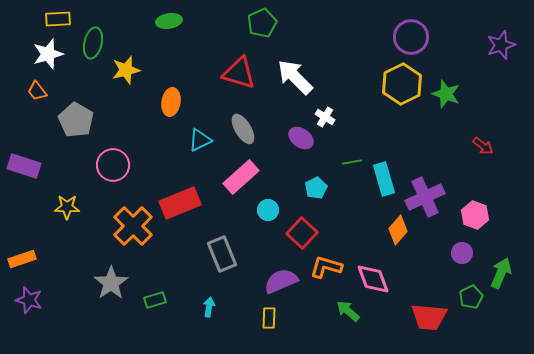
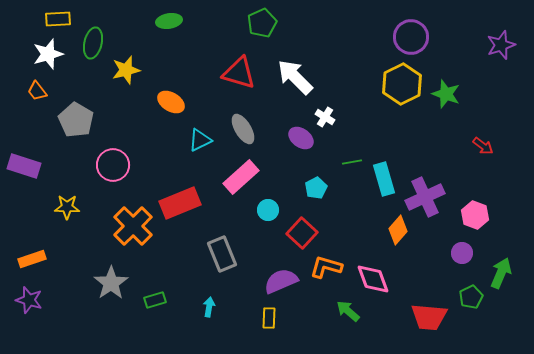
orange ellipse at (171, 102): rotated 68 degrees counterclockwise
orange rectangle at (22, 259): moved 10 px right
